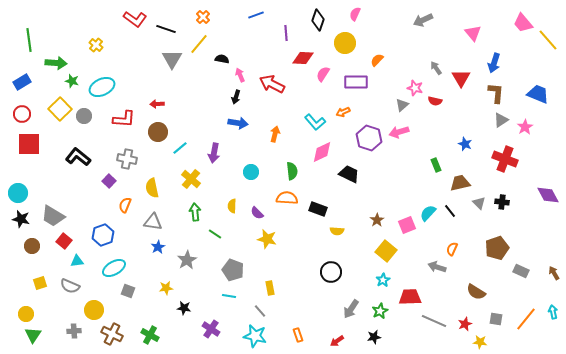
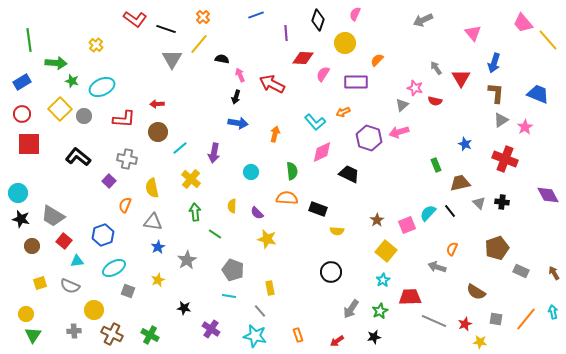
yellow star at (166, 288): moved 8 px left, 8 px up; rotated 16 degrees counterclockwise
